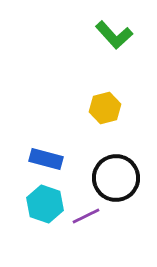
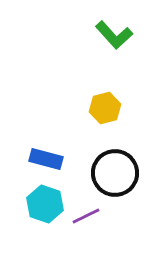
black circle: moved 1 px left, 5 px up
